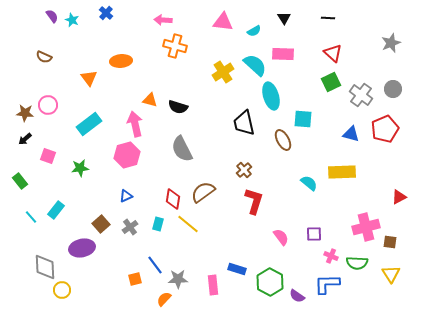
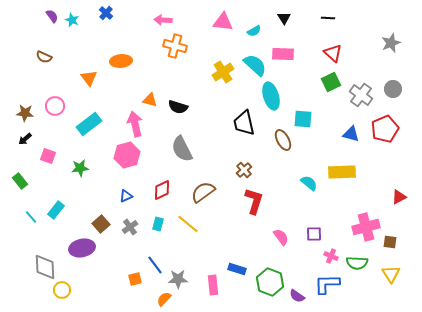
pink circle at (48, 105): moved 7 px right, 1 px down
red diamond at (173, 199): moved 11 px left, 9 px up; rotated 55 degrees clockwise
green hexagon at (270, 282): rotated 8 degrees counterclockwise
